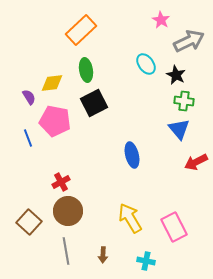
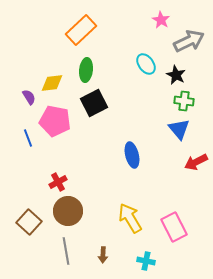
green ellipse: rotated 15 degrees clockwise
red cross: moved 3 px left
